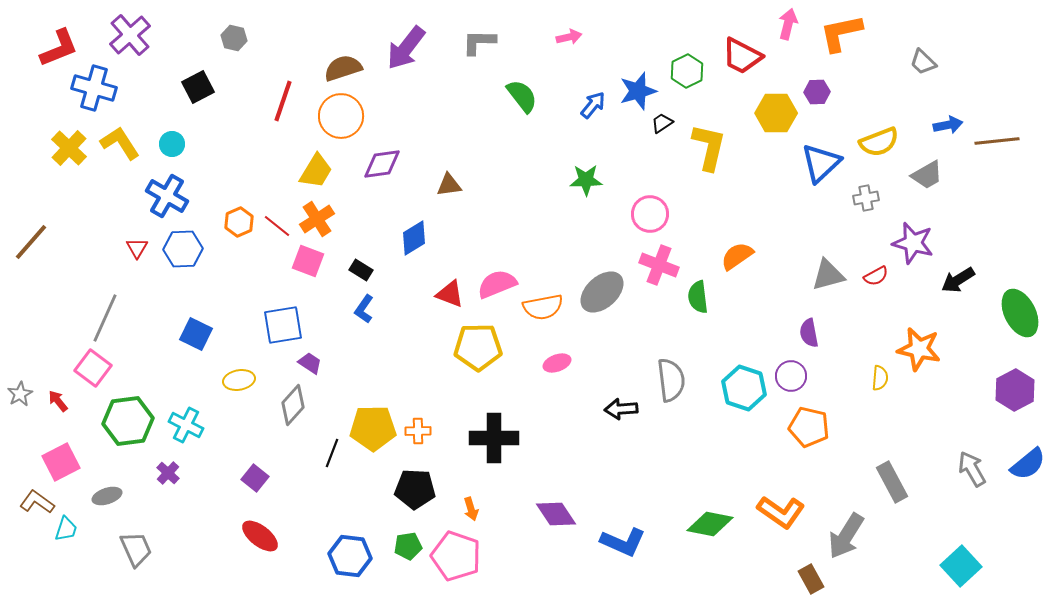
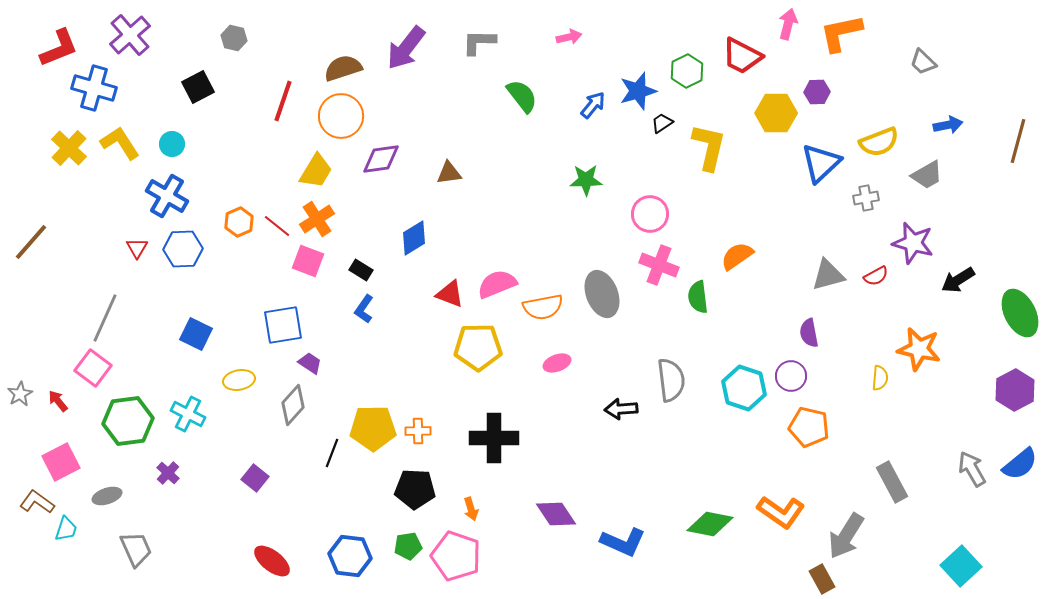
brown line at (997, 141): moved 21 px right; rotated 69 degrees counterclockwise
purple diamond at (382, 164): moved 1 px left, 5 px up
brown triangle at (449, 185): moved 12 px up
gray ellipse at (602, 292): moved 2 px down; rotated 69 degrees counterclockwise
cyan cross at (186, 425): moved 2 px right, 11 px up
blue semicircle at (1028, 464): moved 8 px left
red ellipse at (260, 536): moved 12 px right, 25 px down
brown rectangle at (811, 579): moved 11 px right
